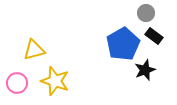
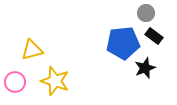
blue pentagon: moved 1 px up; rotated 24 degrees clockwise
yellow triangle: moved 2 px left
black star: moved 2 px up
pink circle: moved 2 px left, 1 px up
